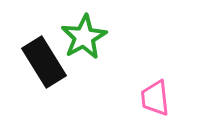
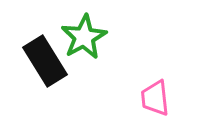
black rectangle: moved 1 px right, 1 px up
